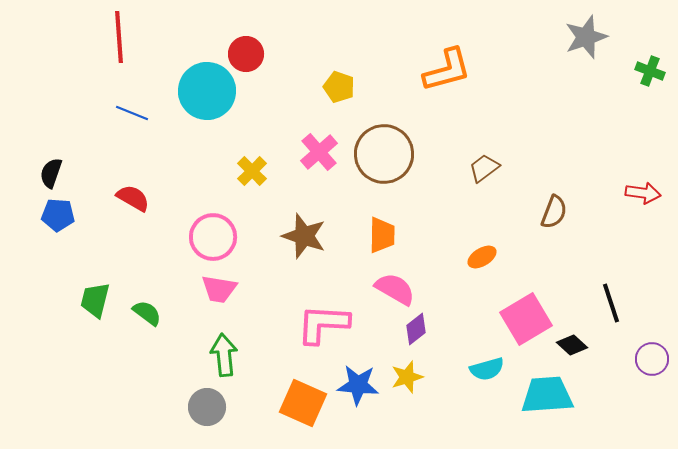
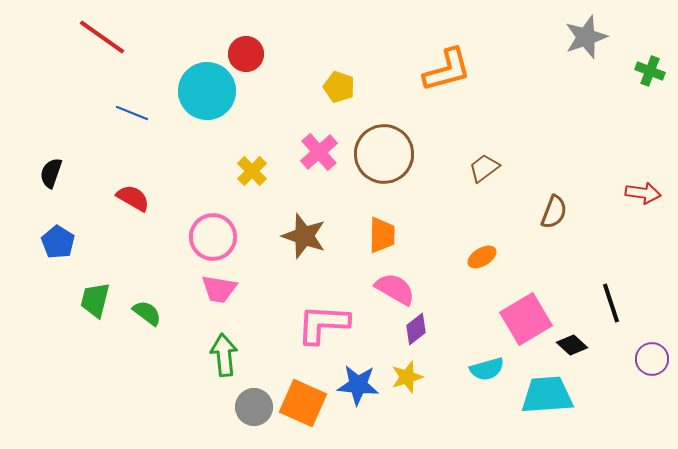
red line: moved 17 px left; rotated 51 degrees counterclockwise
blue pentagon: moved 27 px down; rotated 28 degrees clockwise
gray circle: moved 47 px right
